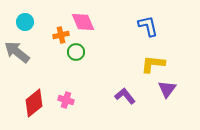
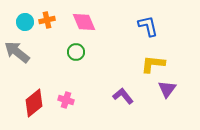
pink diamond: moved 1 px right
orange cross: moved 14 px left, 15 px up
purple L-shape: moved 2 px left
